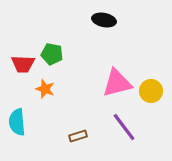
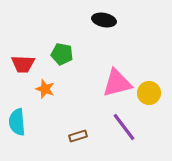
green pentagon: moved 10 px right
yellow circle: moved 2 px left, 2 px down
